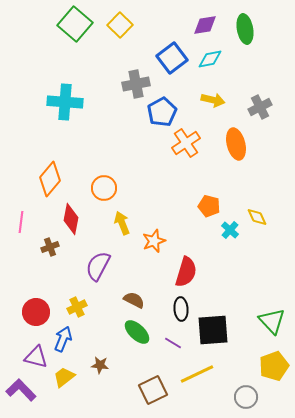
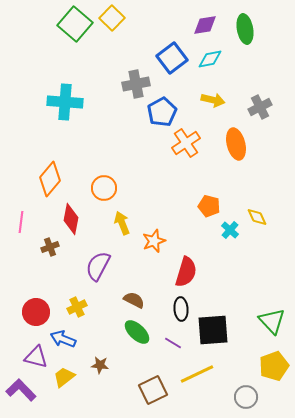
yellow square at (120, 25): moved 8 px left, 7 px up
blue arrow at (63, 339): rotated 90 degrees counterclockwise
